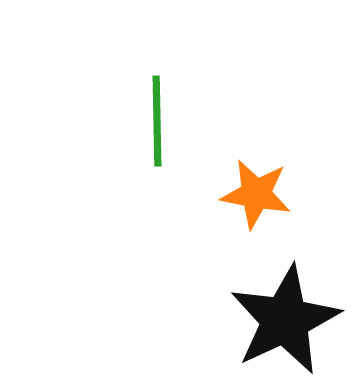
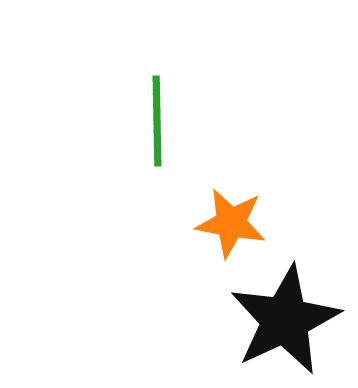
orange star: moved 25 px left, 29 px down
